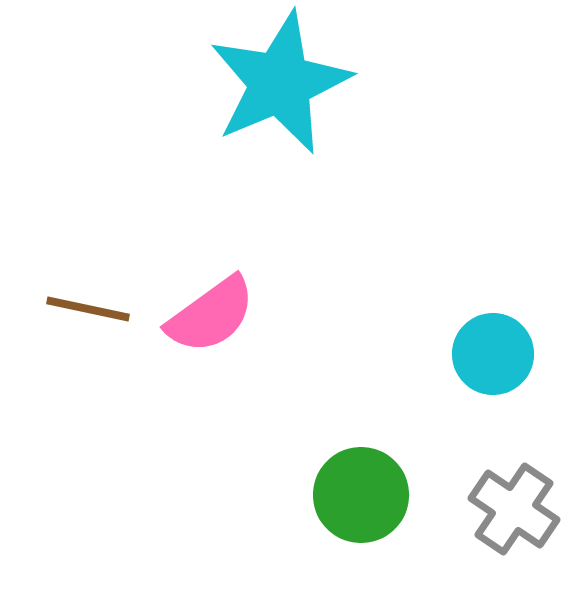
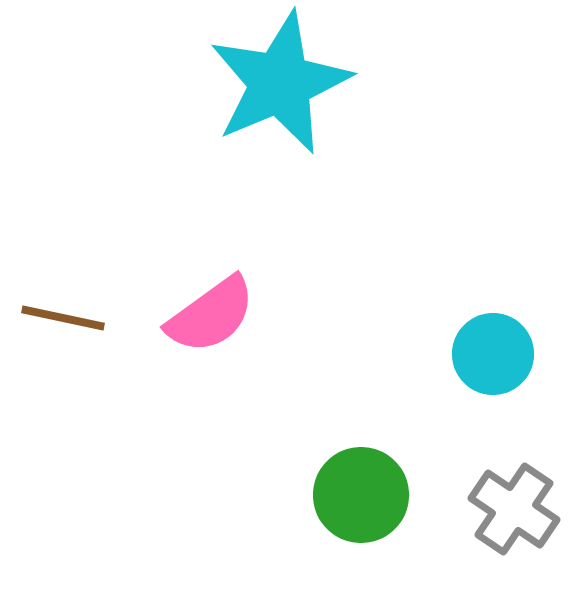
brown line: moved 25 px left, 9 px down
